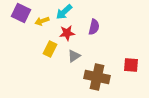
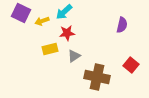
purple semicircle: moved 28 px right, 2 px up
yellow rectangle: rotated 49 degrees clockwise
red square: rotated 35 degrees clockwise
